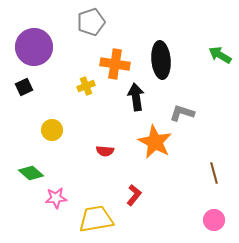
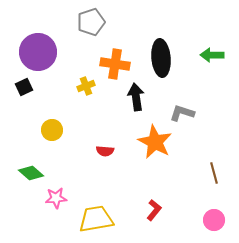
purple circle: moved 4 px right, 5 px down
green arrow: moved 8 px left; rotated 30 degrees counterclockwise
black ellipse: moved 2 px up
red L-shape: moved 20 px right, 15 px down
